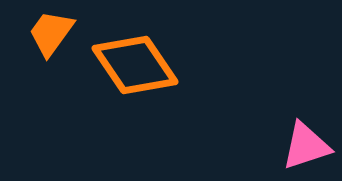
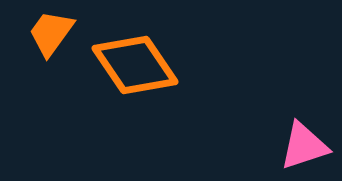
pink triangle: moved 2 px left
